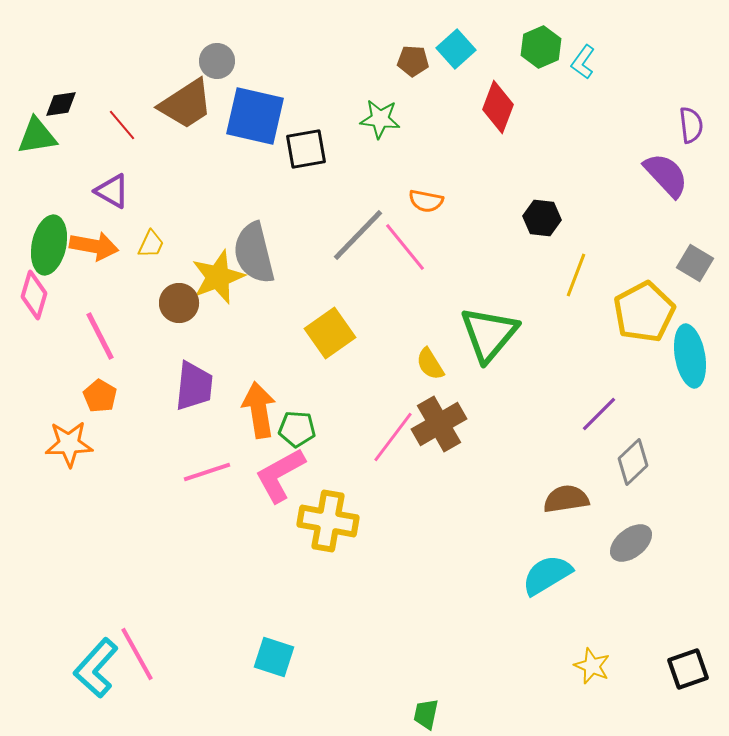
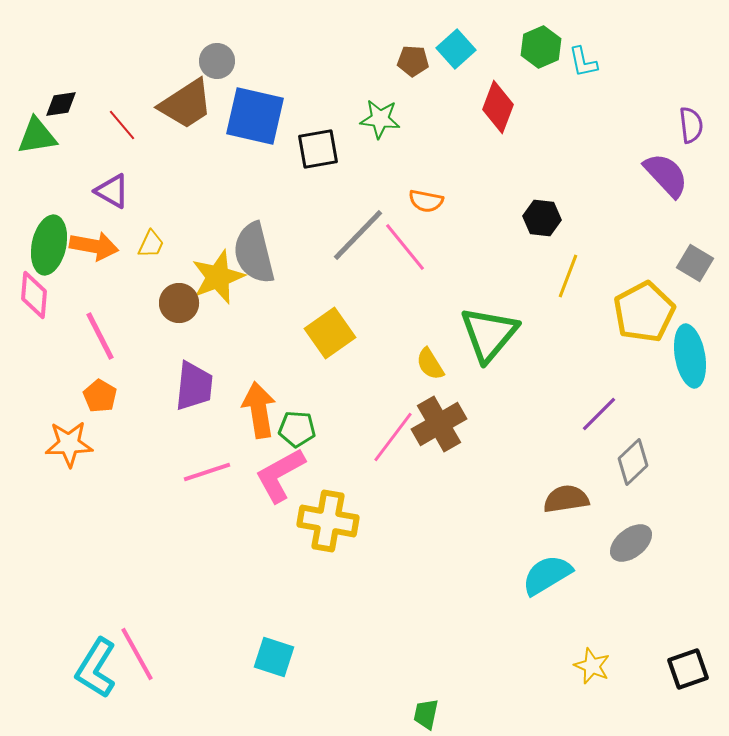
cyan L-shape at (583, 62): rotated 48 degrees counterclockwise
black square at (306, 149): moved 12 px right
yellow line at (576, 275): moved 8 px left, 1 px down
pink diamond at (34, 295): rotated 12 degrees counterclockwise
cyan L-shape at (96, 668): rotated 10 degrees counterclockwise
